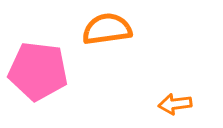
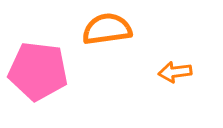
orange arrow: moved 32 px up
